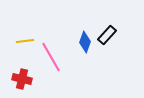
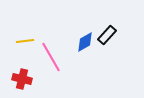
blue diamond: rotated 40 degrees clockwise
